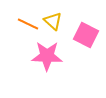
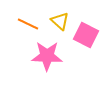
yellow triangle: moved 7 px right
